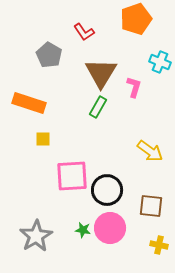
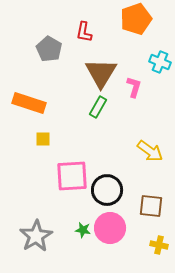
red L-shape: rotated 45 degrees clockwise
gray pentagon: moved 6 px up
